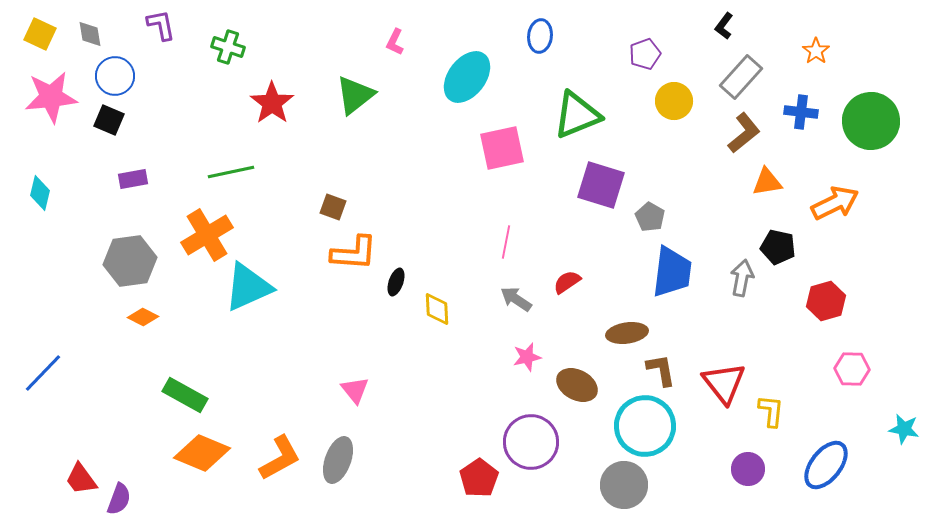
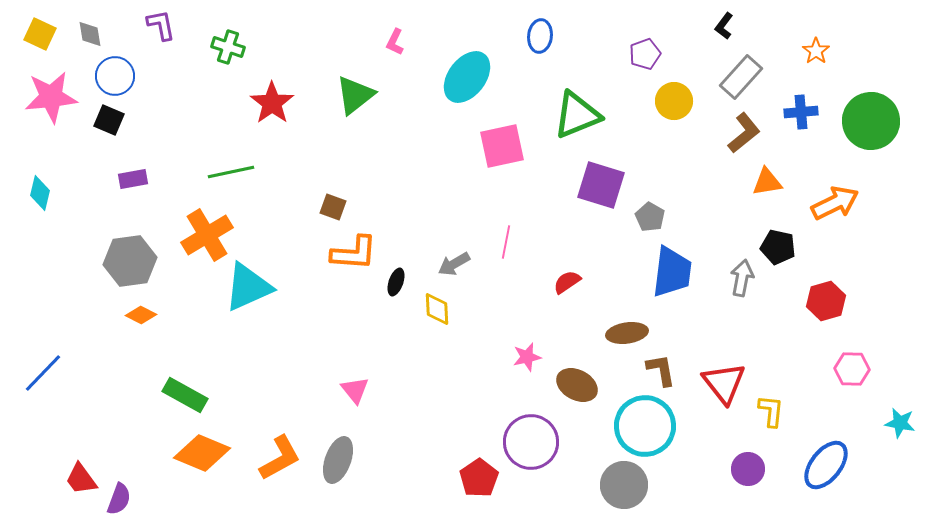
blue cross at (801, 112): rotated 12 degrees counterclockwise
pink square at (502, 148): moved 2 px up
gray arrow at (516, 299): moved 62 px left, 35 px up; rotated 64 degrees counterclockwise
orange diamond at (143, 317): moved 2 px left, 2 px up
cyan star at (904, 429): moved 4 px left, 6 px up
